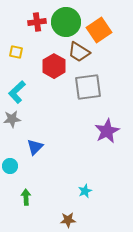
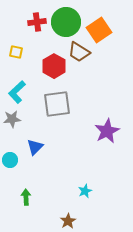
gray square: moved 31 px left, 17 px down
cyan circle: moved 6 px up
brown star: moved 1 px down; rotated 28 degrees counterclockwise
